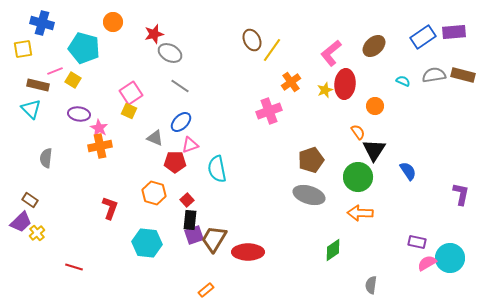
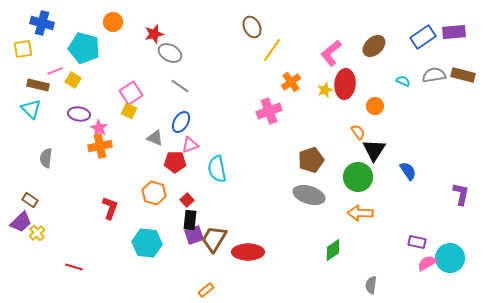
brown ellipse at (252, 40): moved 13 px up
blue ellipse at (181, 122): rotated 15 degrees counterclockwise
